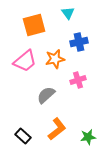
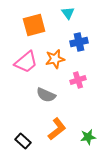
pink trapezoid: moved 1 px right, 1 px down
gray semicircle: rotated 114 degrees counterclockwise
black rectangle: moved 5 px down
